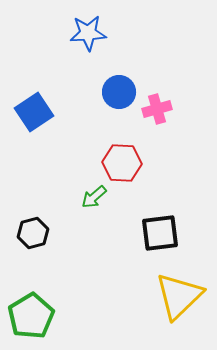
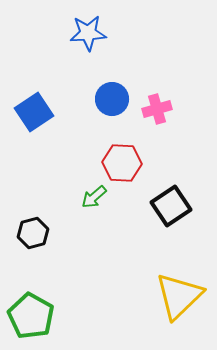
blue circle: moved 7 px left, 7 px down
black square: moved 11 px right, 27 px up; rotated 27 degrees counterclockwise
green pentagon: rotated 12 degrees counterclockwise
